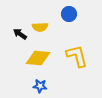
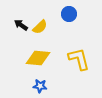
yellow semicircle: rotated 42 degrees counterclockwise
black arrow: moved 1 px right, 9 px up
yellow L-shape: moved 2 px right, 3 px down
